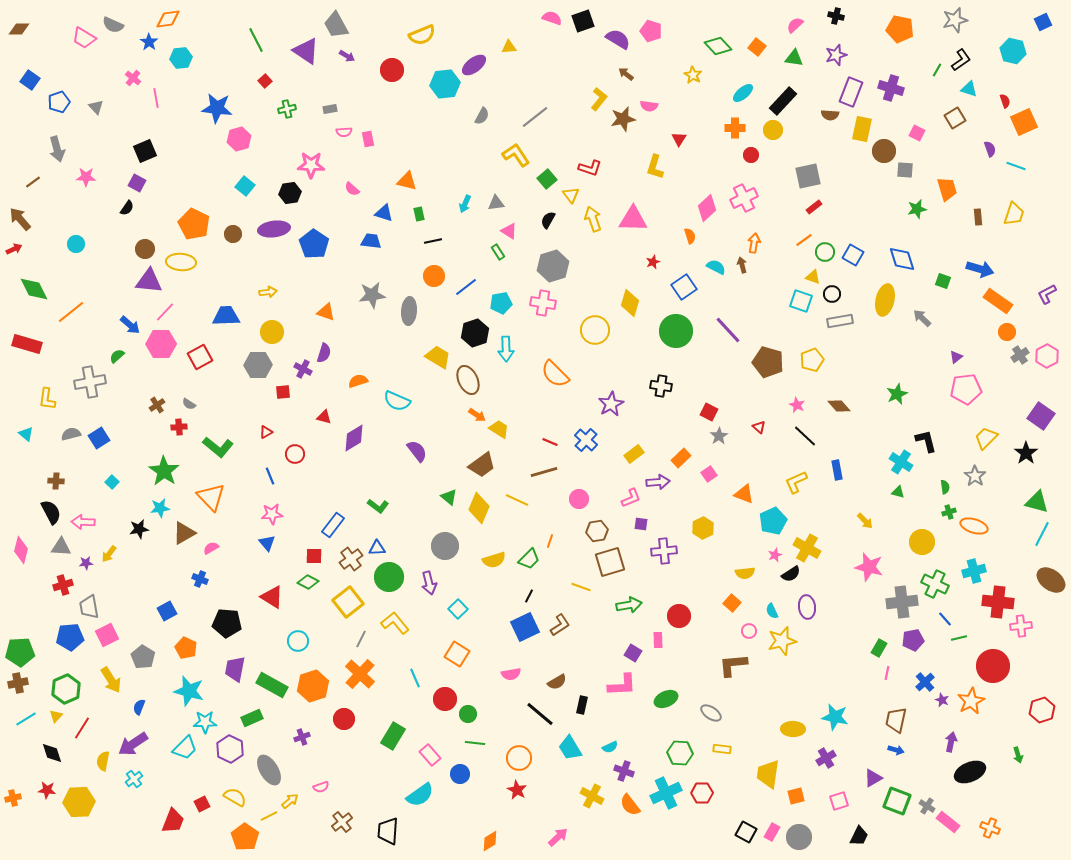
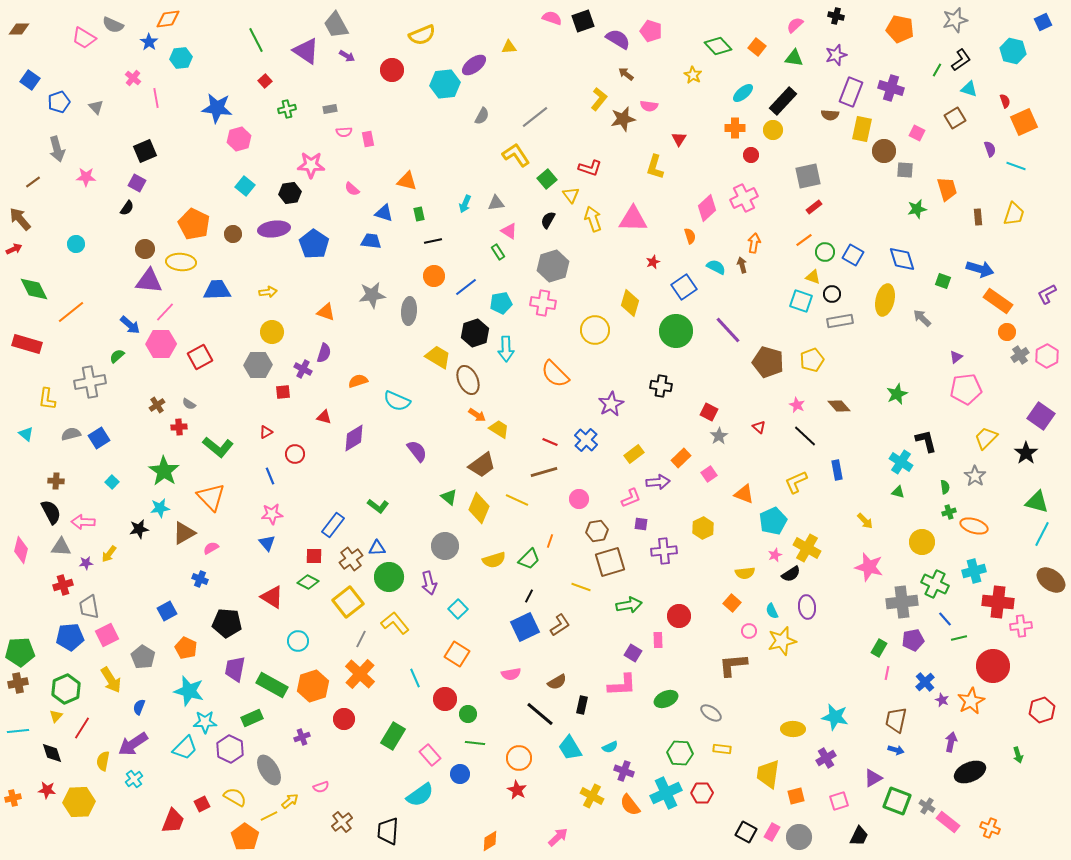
blue trapezoid at (226, 316): moved 9 px left, 26 px up
cyan line at (26, 719): moved 8 px left, 12 px down; rotated 25 degrees clockwise
